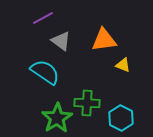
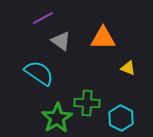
orange triangle: moved 1 px left, 2 px up; rotated 8 degrees clockwise
yellow triangle: moved 5 px right, 3 px down
cyan semicircle: moved 6 px left, 1 px down
